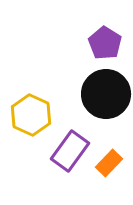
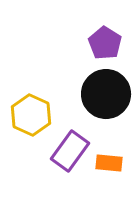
orange rectangle: rotated 52 degrees clockwise
